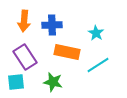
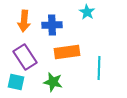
cyan star: moved 9 px left, 21 px up
orange rectangle: rotated 20 degrees counterclockwise
cyan line: moved 1 px right, 3 px down; rotated 55 degrees counterclockwise
cyan square: rotated 18 degrees clockwise
